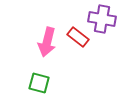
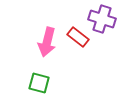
purple cross: rotated 8 degrees clockwise
